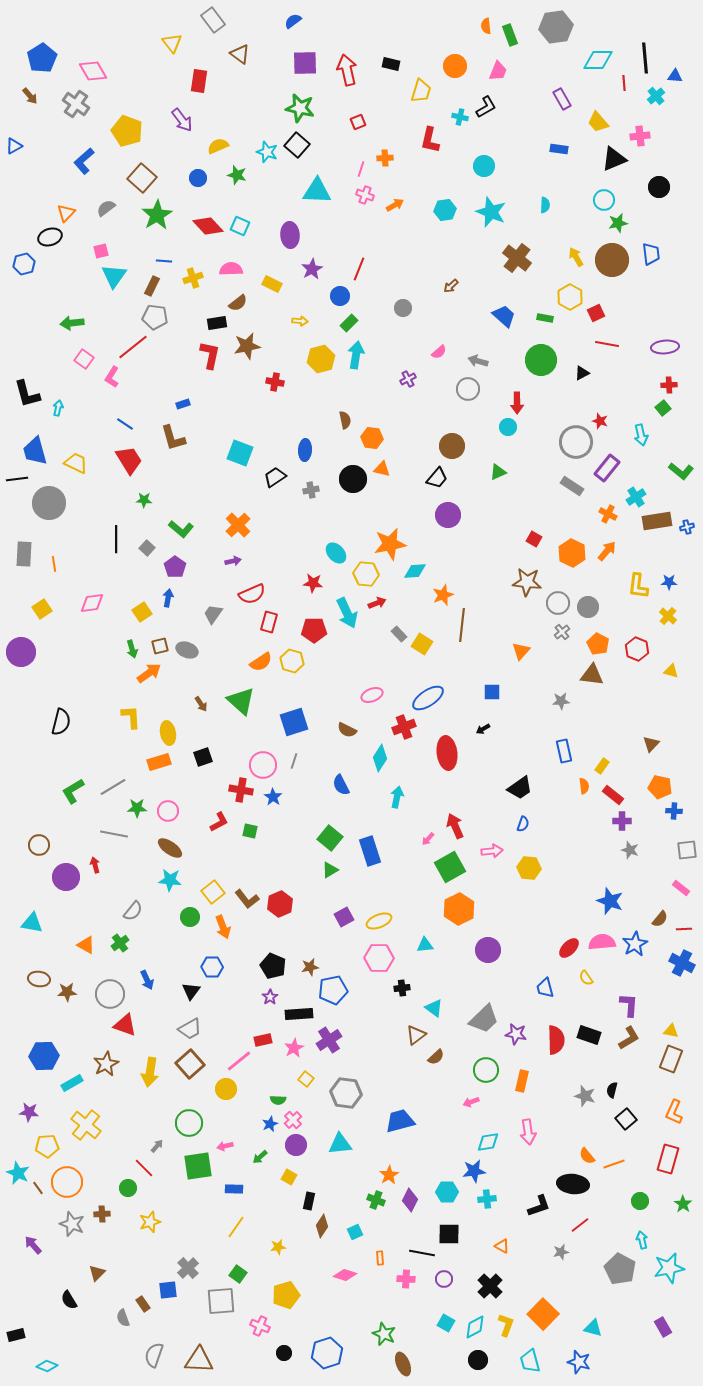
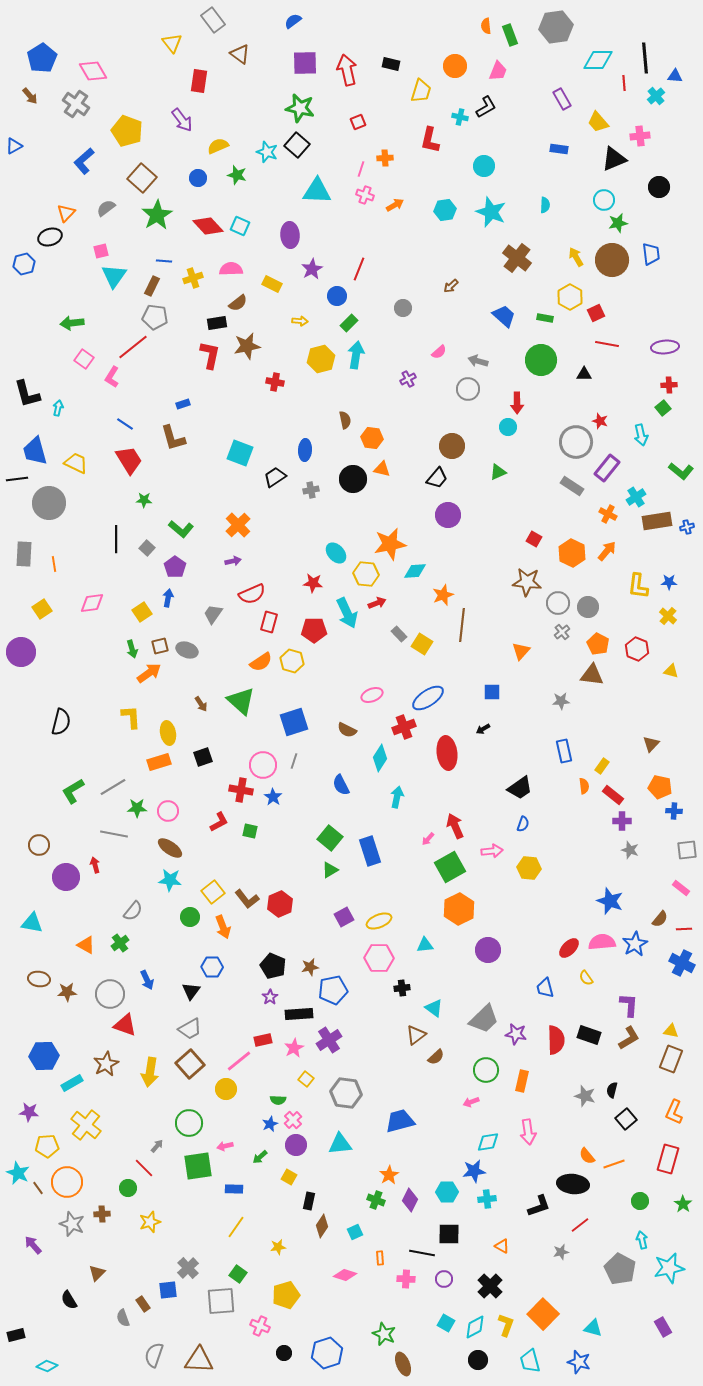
blue circle at (340, 296): moved 3 px left
black triangle at (582, 373): moved 2 px right, 1 px down; rotated 28 degrees clockwise
